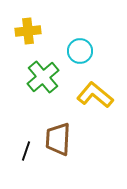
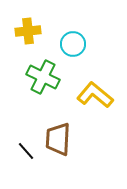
cyan circle: moved 7 px left, 7 px up
green cross: rotated 24 degrees counterclockwise
black line: rotated 60 degrees counterclockwise
